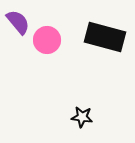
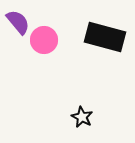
pink circle: moved 3 px left
black star: rotated 20 degrees clockwise
